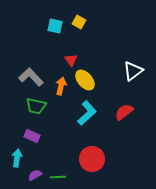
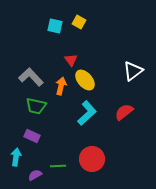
cyan arrow: moved 1 px left, 1 px up
green line: moved 11 px up
